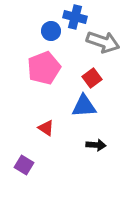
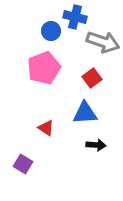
blue triangle: moved 1 px right, 7 px down
purple square: moved 1 px left, 1 px up
